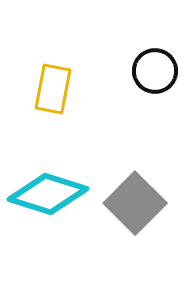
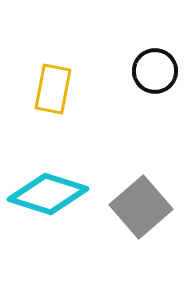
gray square: moved 6 px right, 4 px down; rotated 4 degrees clockwise
